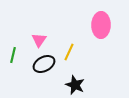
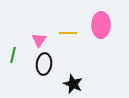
yellow line: moved 1 px left, 19 px up; rotated 66 degrees clockwise
black ellipse: rotated 55 degrees counterclockwise
black star: moved 2 px left, 1 px up
